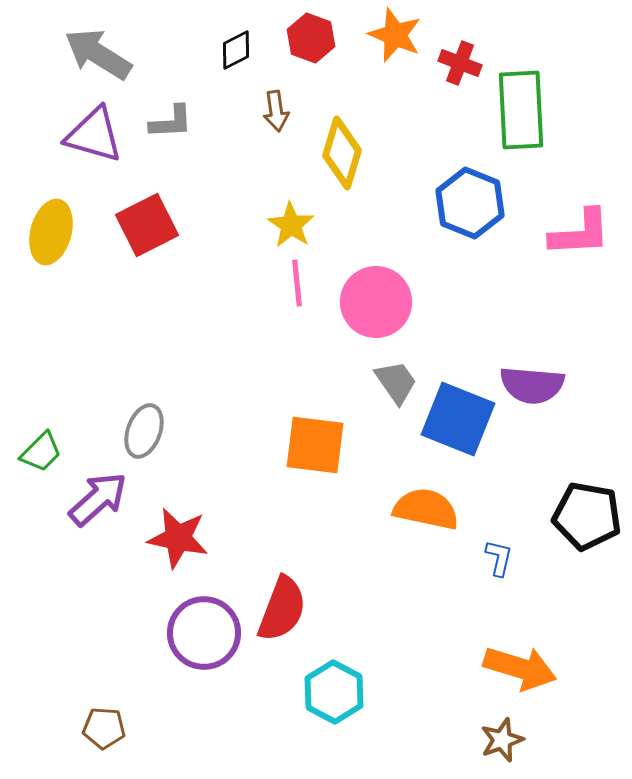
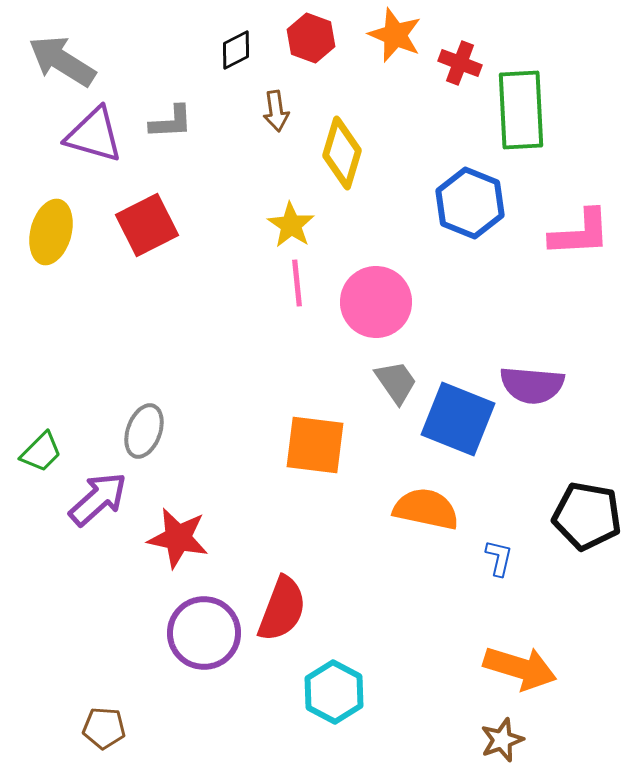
gray arrow: moved 36 px left, 7 px down
